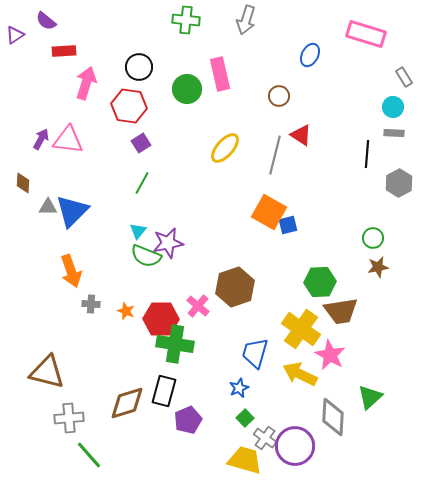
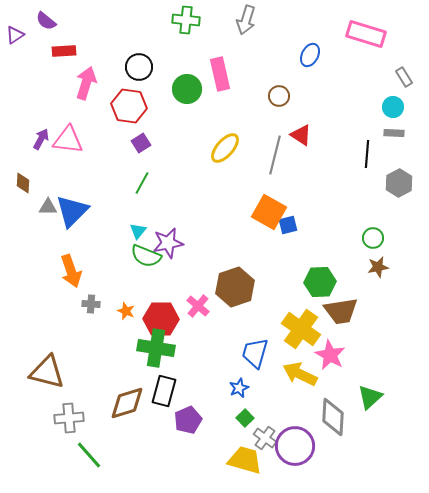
green cross at (175, 344): moved 19 px left, 4 px down
